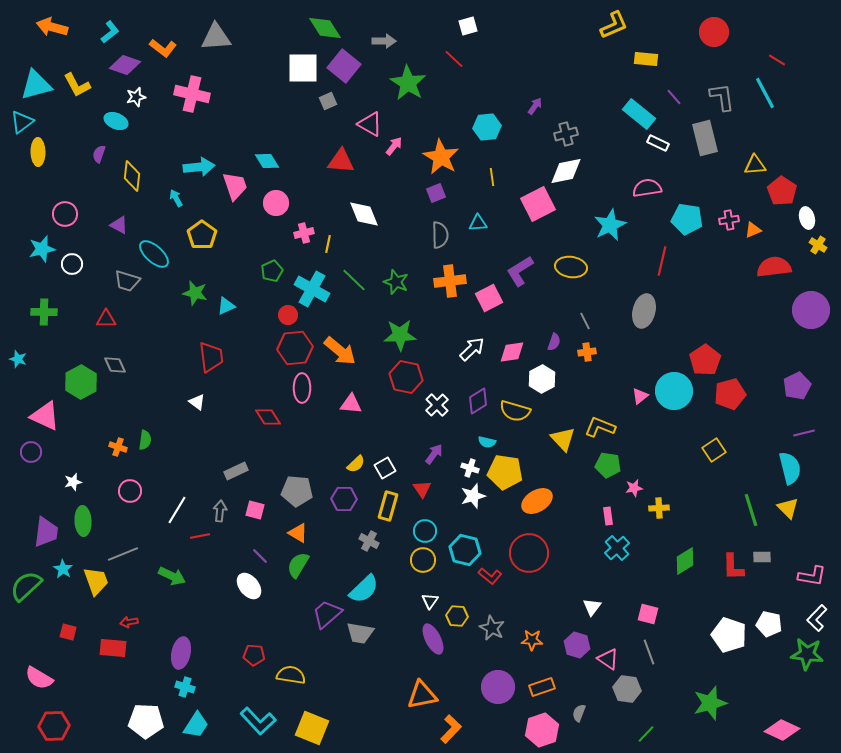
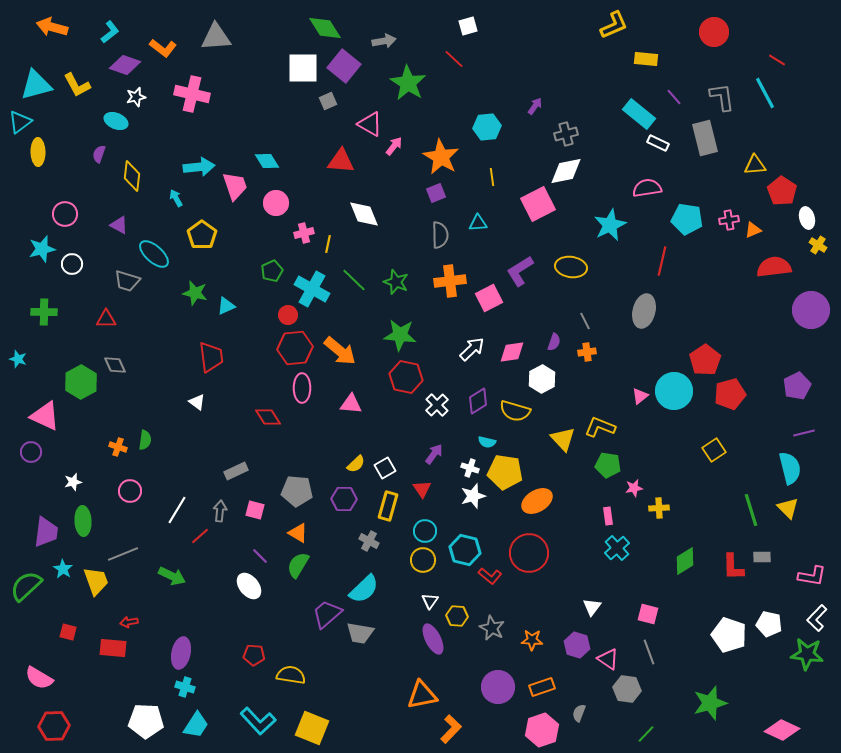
gray arrow at (384, 41): rotated 10 degrees counterclockwise
cyan triangle at (22, 122): moved 2 px left
green star at (400, 335): rotated 8 degrees clockwise
red line at (200, 536): rotated 30 degrees counterclockwise
